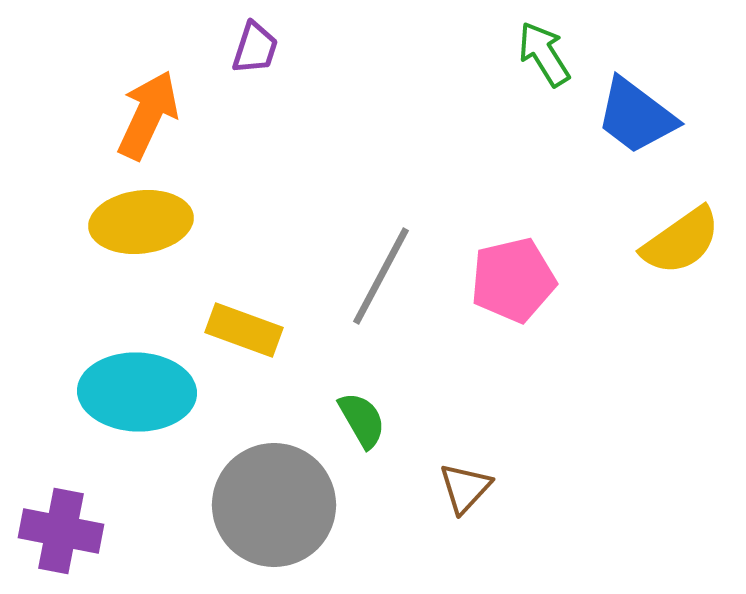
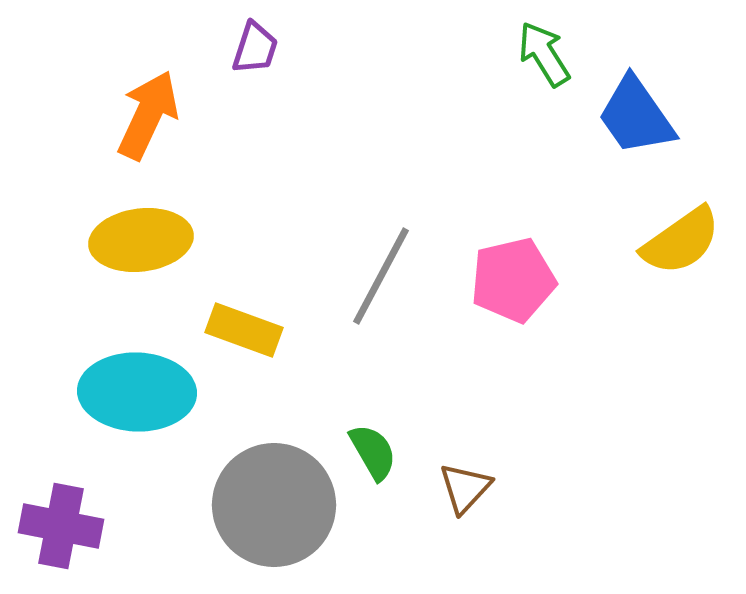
blue trapezoid: rotated 18 degrees clockwise
yellow ellipse: moved 18 px down
green semicircle: moved 11 px right, 32 px down
purple cross: moved 5 px up
